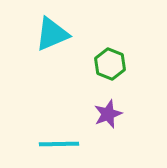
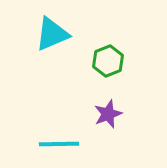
green hexagon: moved 2 px left, 3 px up; rotated 16 degrees clockwise
